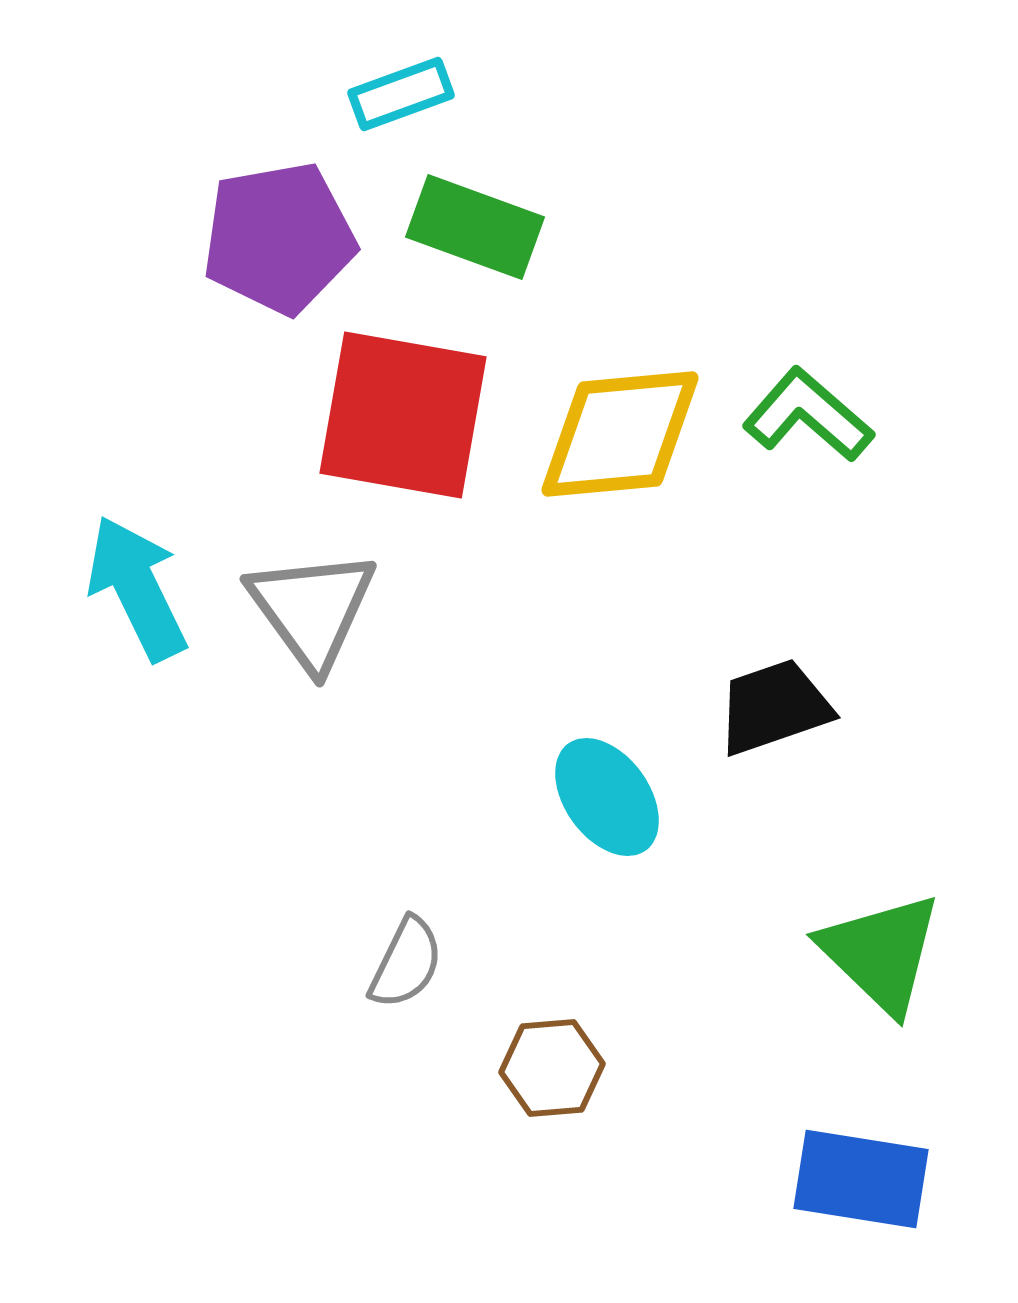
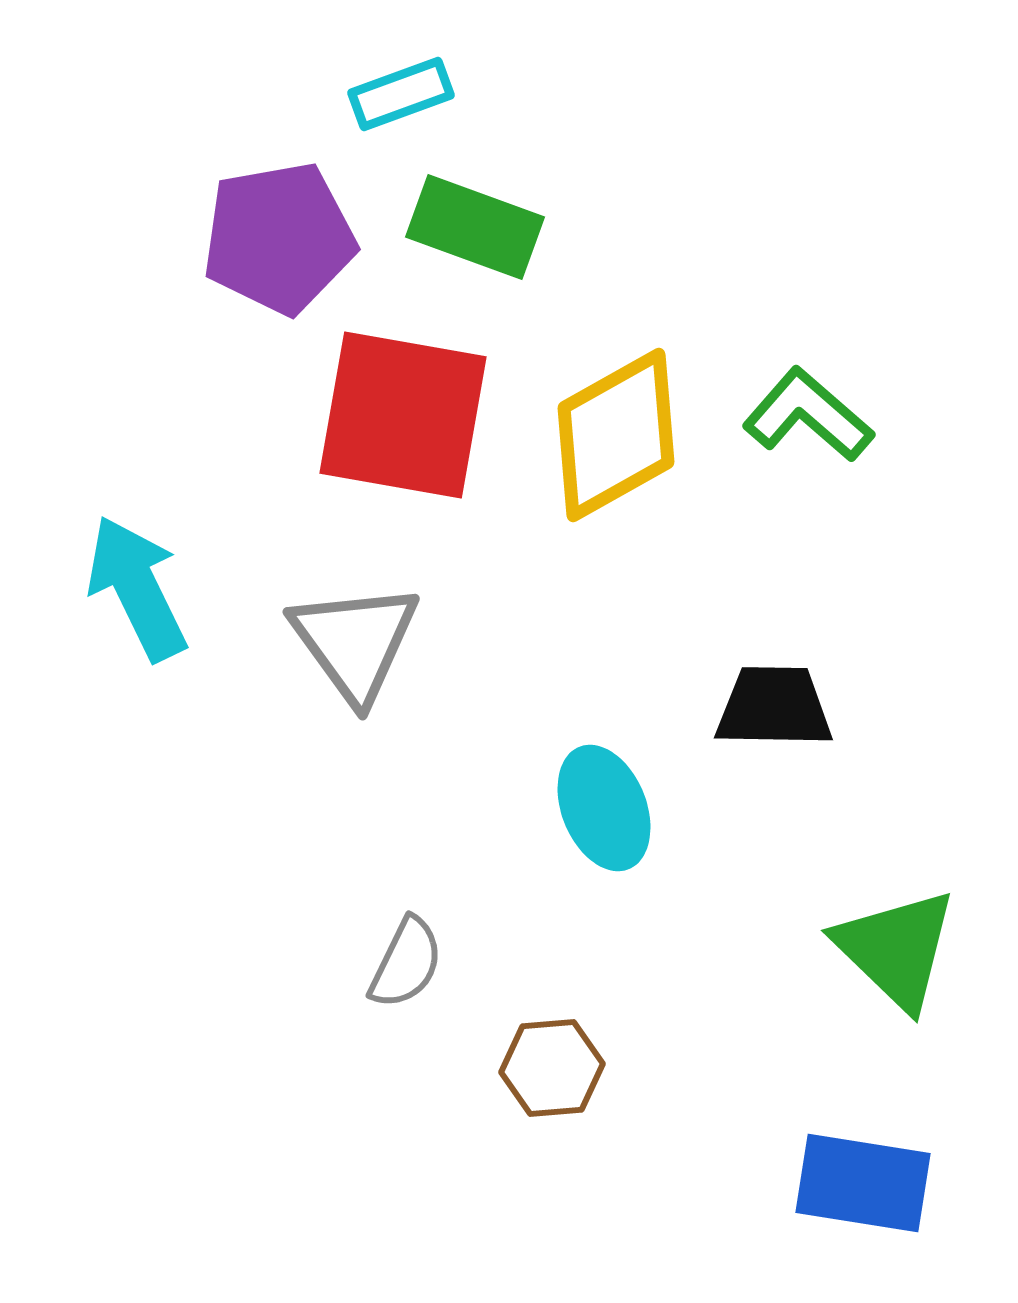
yellow diamond: moved 4 px left, 1 px down; rotated 24 degrees counterclockwise
gray triangle: moved 43 px right, 33 px down
black trapezoid: rotated 20 degrees clockwise
cyan ellipse: moved 3 px left, 11 px down; rotated 14 degrees clockwise
green triangle: moved 15 px right, 4 px up
blue rectangle: moved 2 px right, 4 px down
